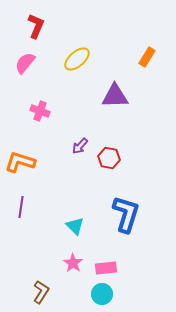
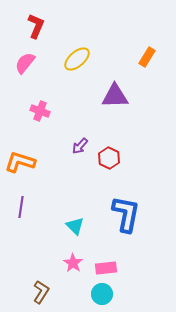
red hexagon: rotated 15 degrees clockwise
blue L-shape: rotated 6 degrees counterclockwise
